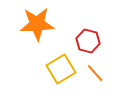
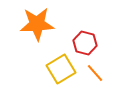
red hexagon: moved 3 px left, 2 px down
